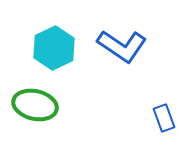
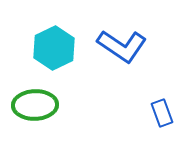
green ellipse: rotated 15 degrees counterclockwise
blue rectangle: moved 2 px left, 5 px up
